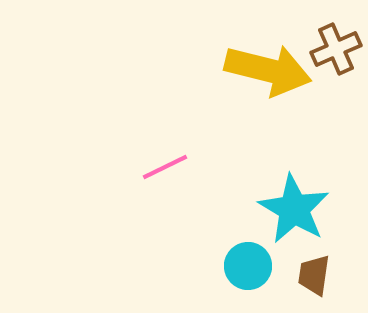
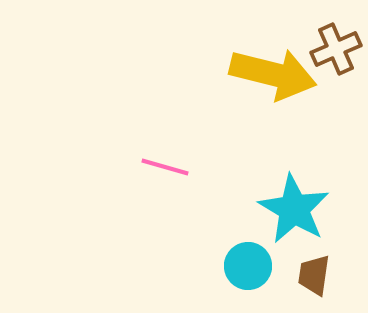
yellow arrow: moved 5 px right, 4 px down
pink line: rotated 42 degrees clockwise
